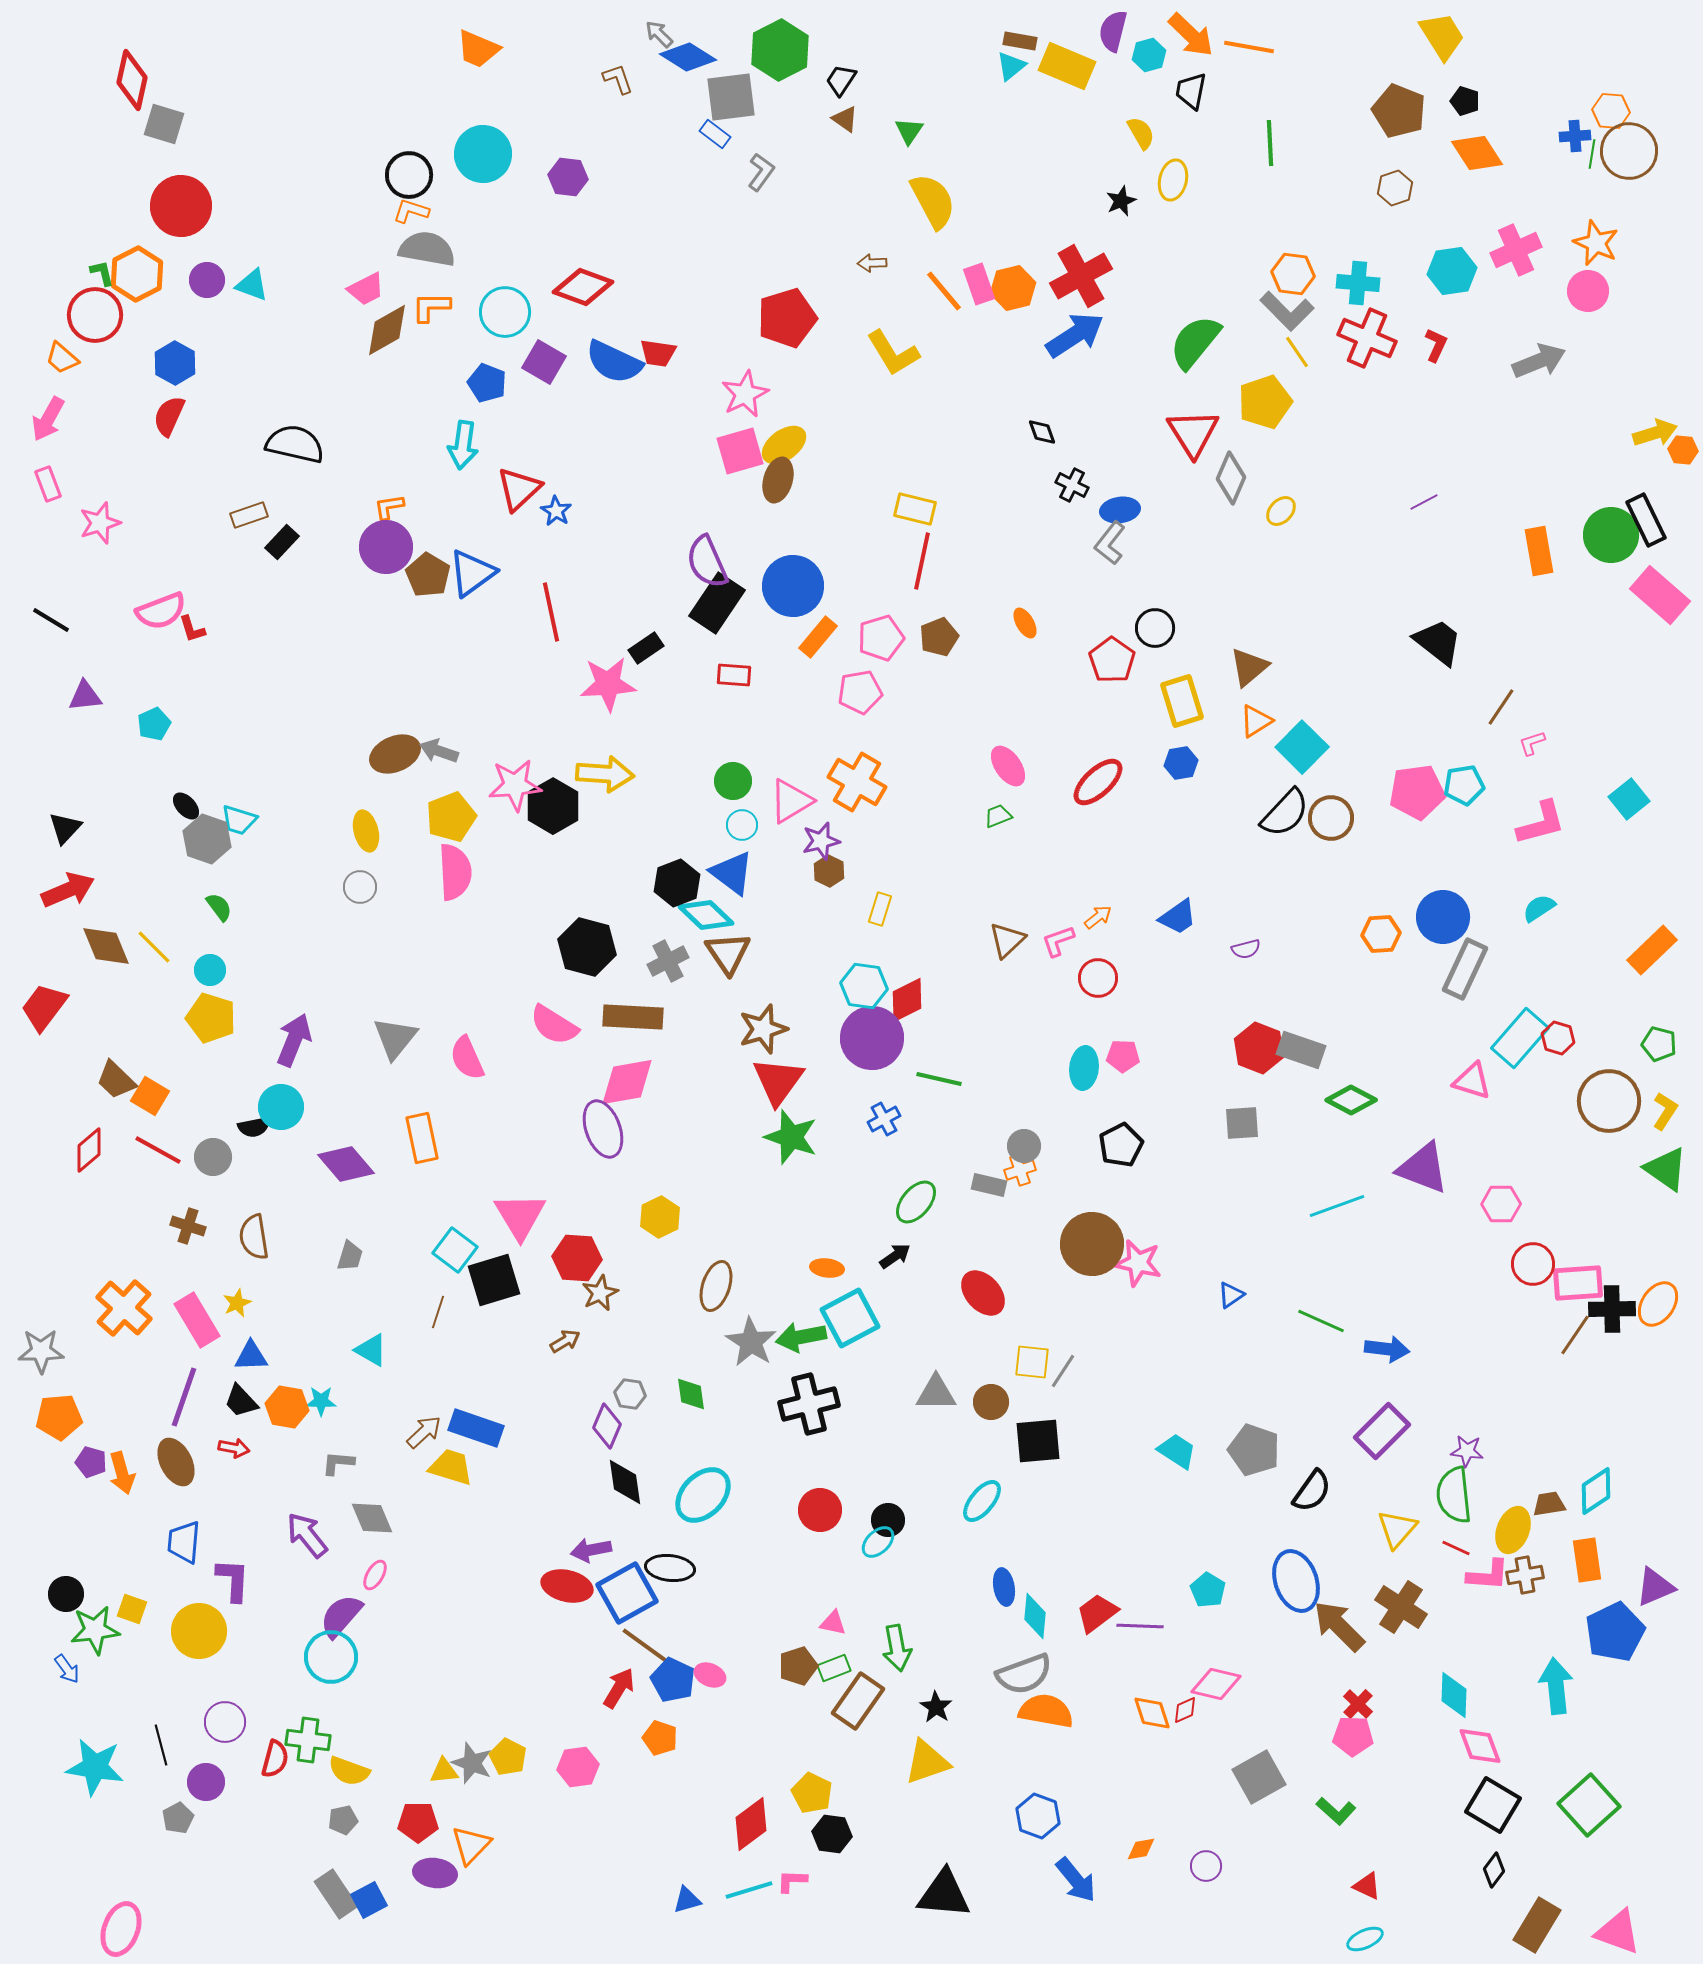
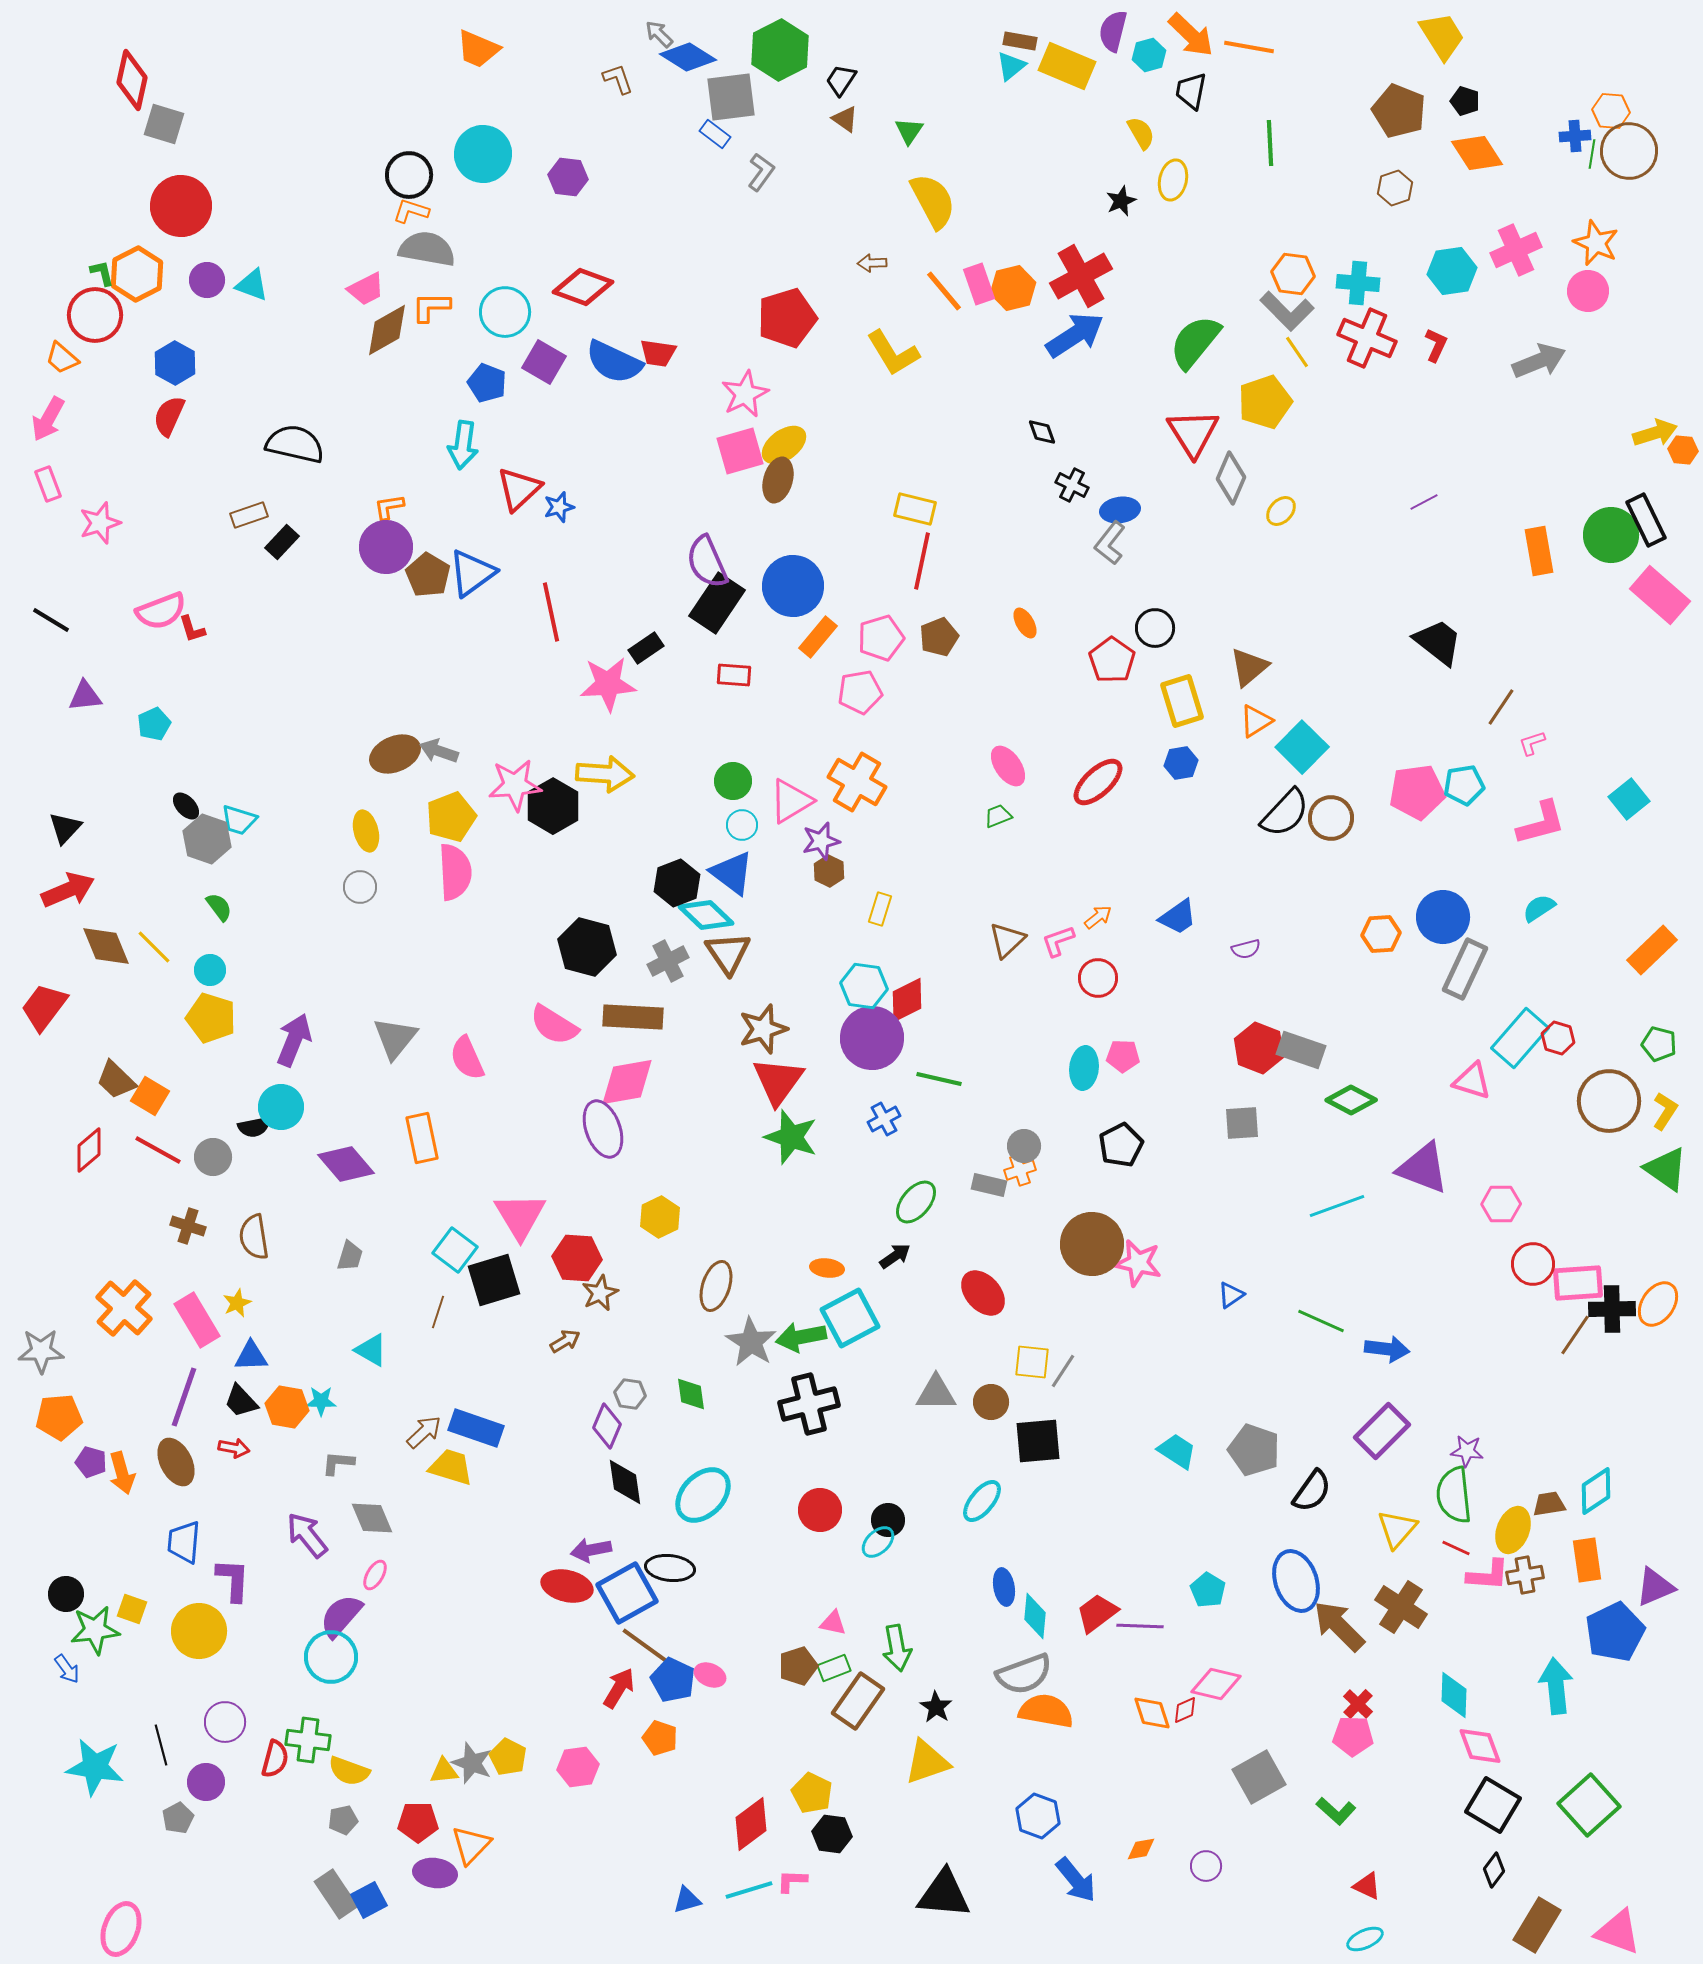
blue star at (556, 511): moved 3 px right, 4 px up; rotated 24 degrees clockwise
